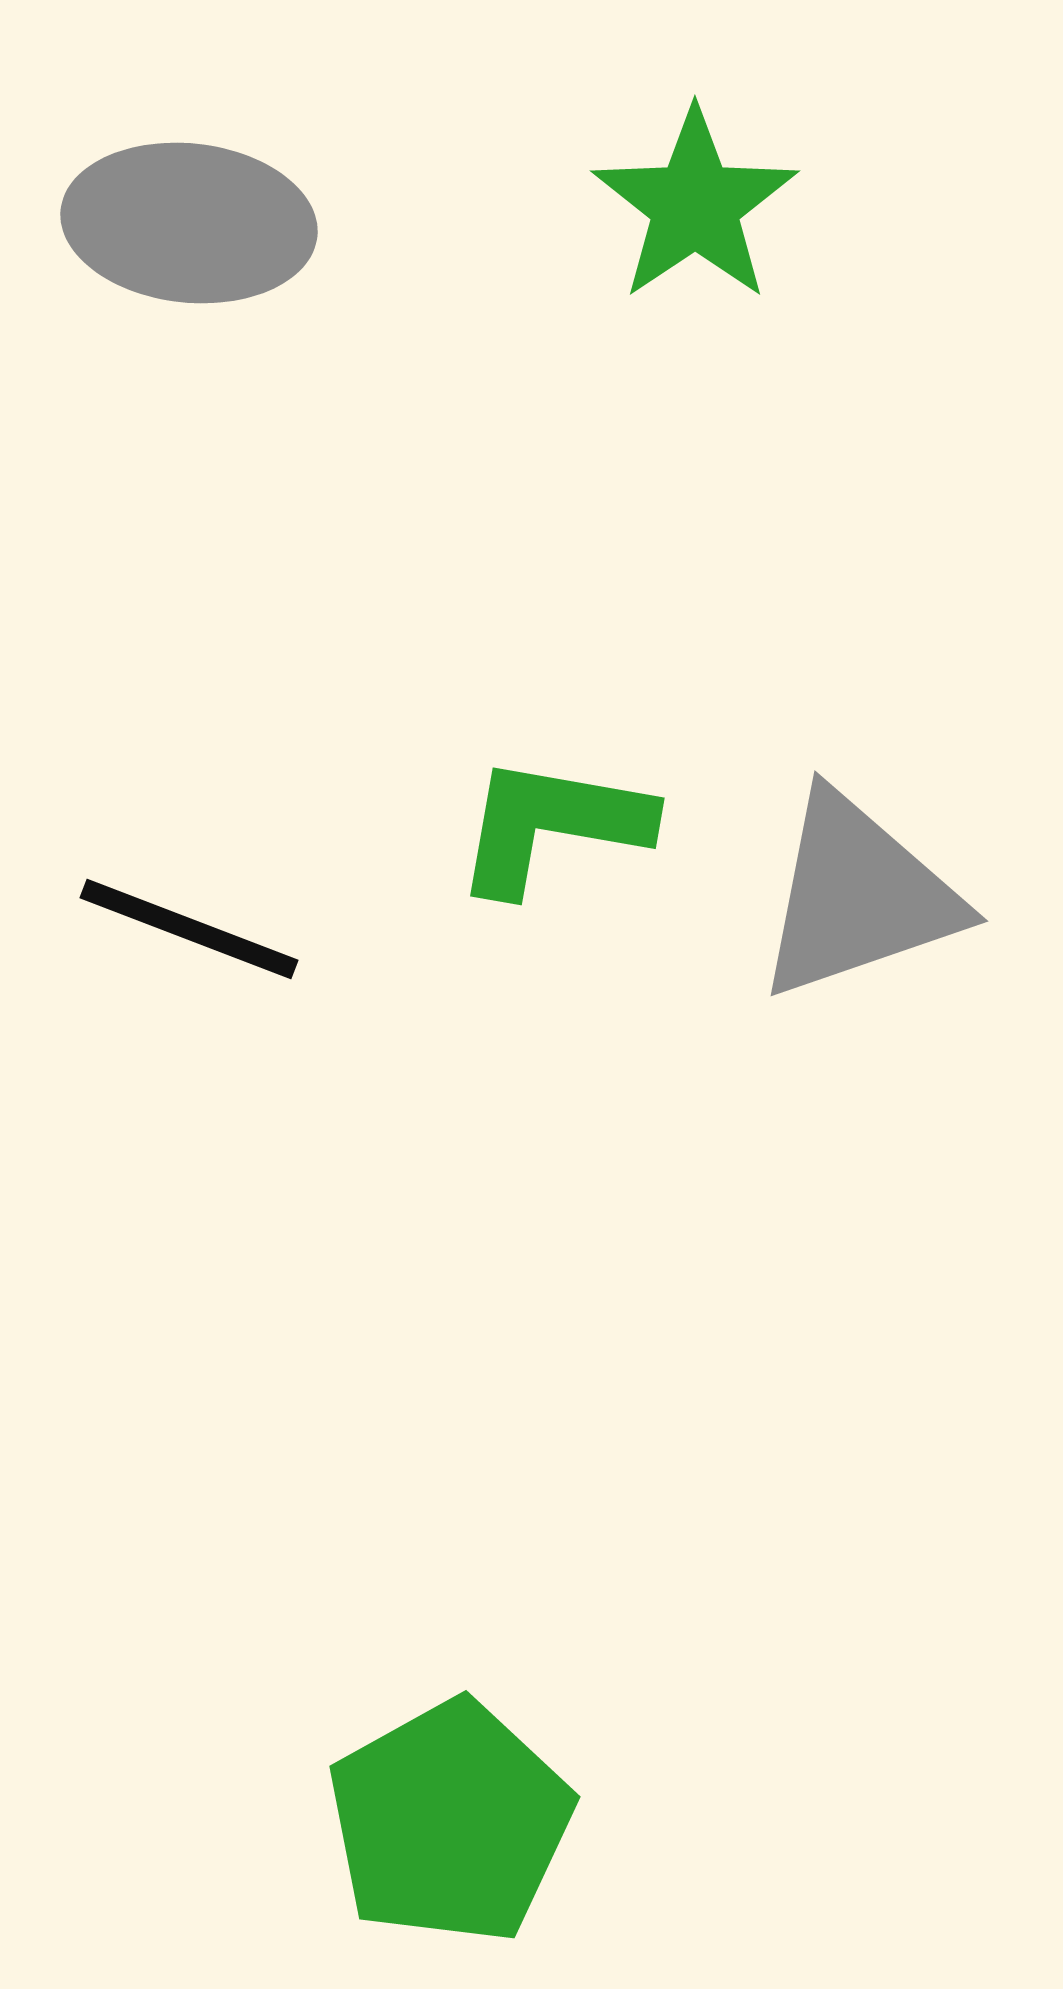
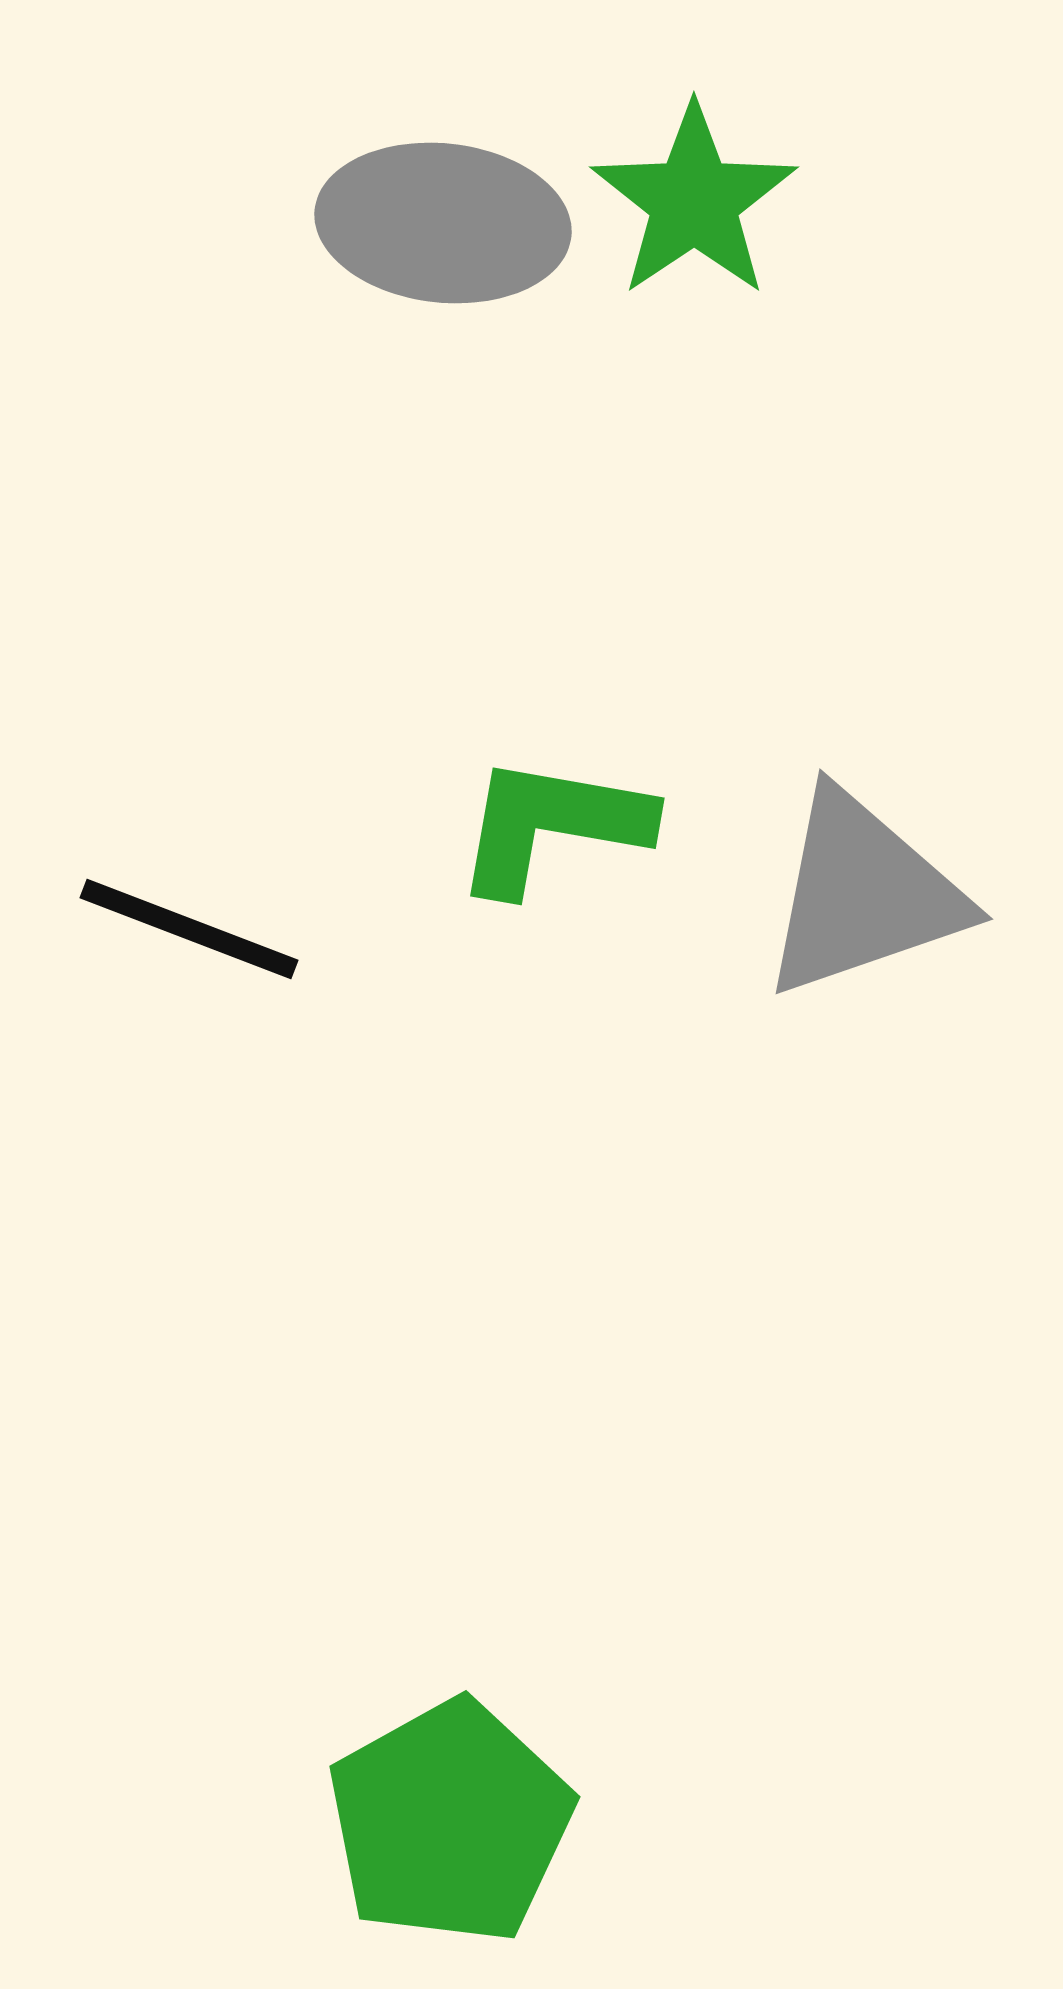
green star: moved 1 px left, 4 px up
gray ellipse: moved 254 px right
gray triangle: moved 5 px right, 2 px up
